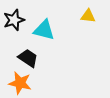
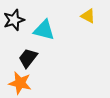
yellow triangle: rotated 21 degrees clockwise
black trapezoid: rotated 85 degrees counterclockwise
